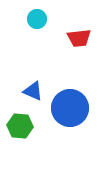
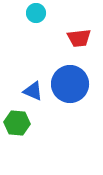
cyan circle: moved 1 px left, 6 px up
blue circle: moved 24 px up
green hexagon: moved 3 px left, 3 px up
